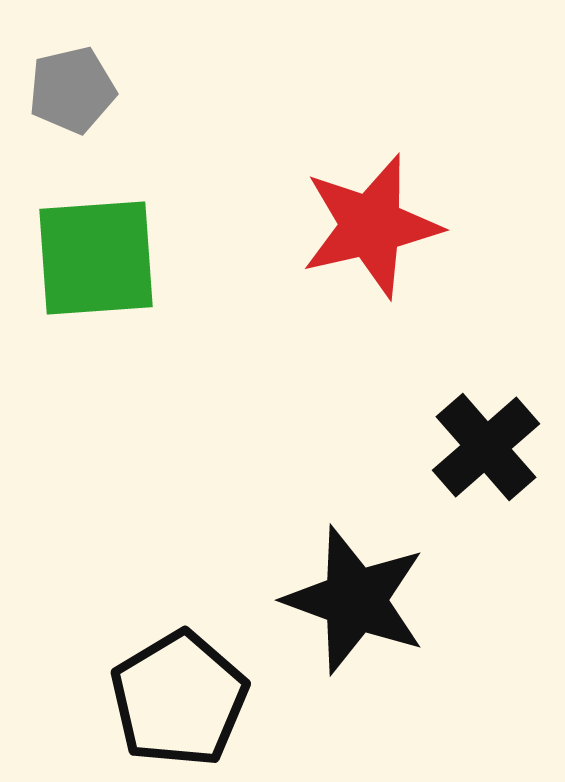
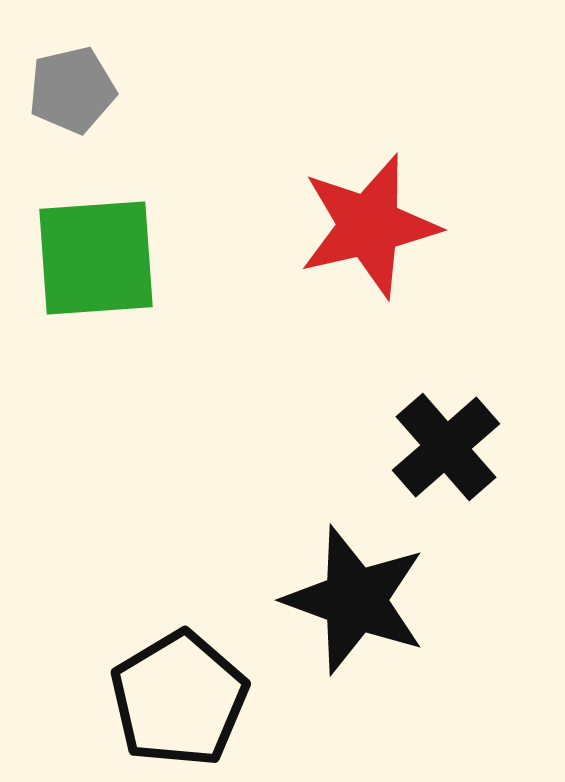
red star: moved 2 px left
black cross: moved 40 px left
